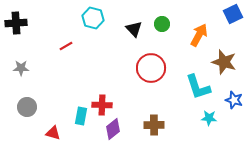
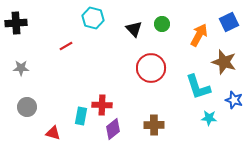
blue square: moved 4 px left, 8 px down
